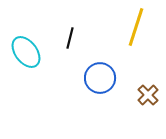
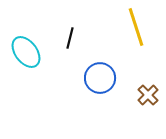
yellow line: rotated 36 degrees counterclockwise
